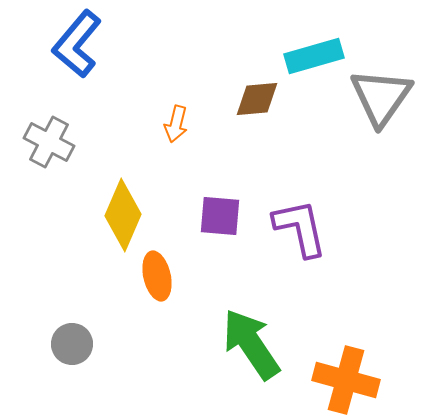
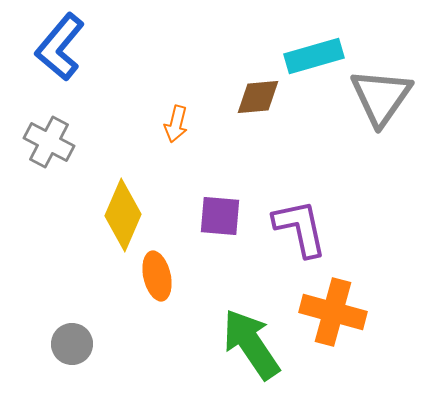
blue L-shape: moved 17 px left, 3 px down
brown diamond: moved 1 px right, 2 px up
orange cross: moved 13 px left, 68 px up
